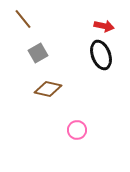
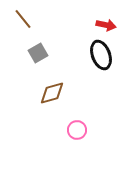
red arrow: moved 2 px right, 1 px up
brown diamond: moved 4 px right, 4 px down; rotated 28 degrees counterclockwise
